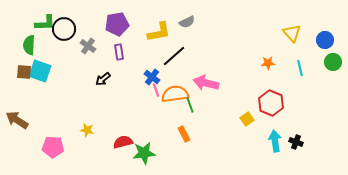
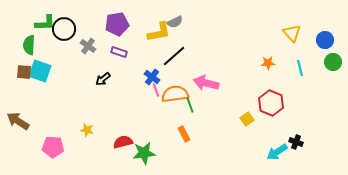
gray semicircle: moved 12 px left
purple rectangle: rotated 63 degrees counterclockwise
brown arrow: moved 1 px right, 1 px down
cyan arrow: moved 2 px right, 11 px down; rotated 115 degrees counterclockwise
